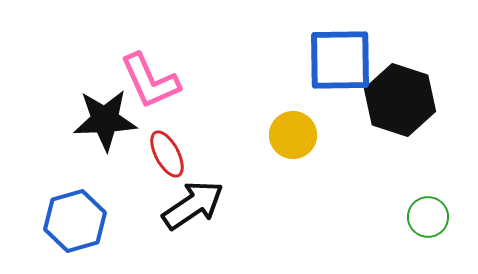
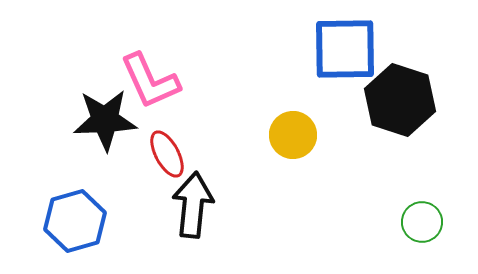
blue square: moved 5 px right, 11 px up
black arrow: rotated 50 degrees counterclockwise
green circle: moved 6 px left, 5 px down
